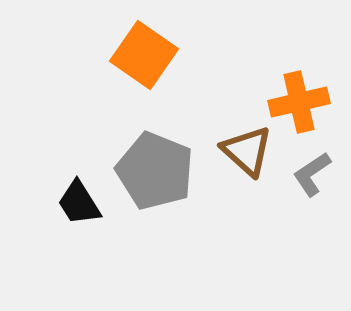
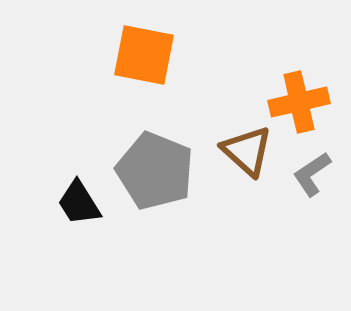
orange square: rotated 24 degrees counterclockwise
